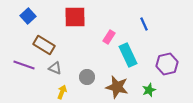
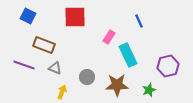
blue square: rotated 21 degrees counterclockwise
blue line: moved 5 px left, 3 px up
brown rectangle: rotated 10 degrees counterclockwise
purple hexagon: moved 1 px right, 2 px down
brown star: moved 2 px up; rotated 15 degrees counterclockwise
